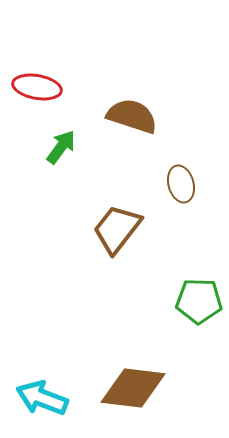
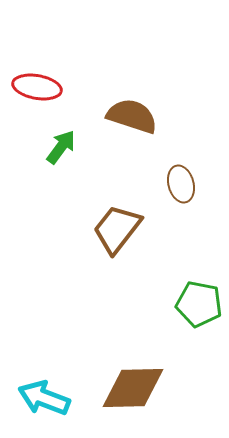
green pentagon: moved 3 px down; rotated 9 degrees clockwise
brown diamond: rotated 8 degrees counterclockwise
cyan arrow: moved 2 px right
